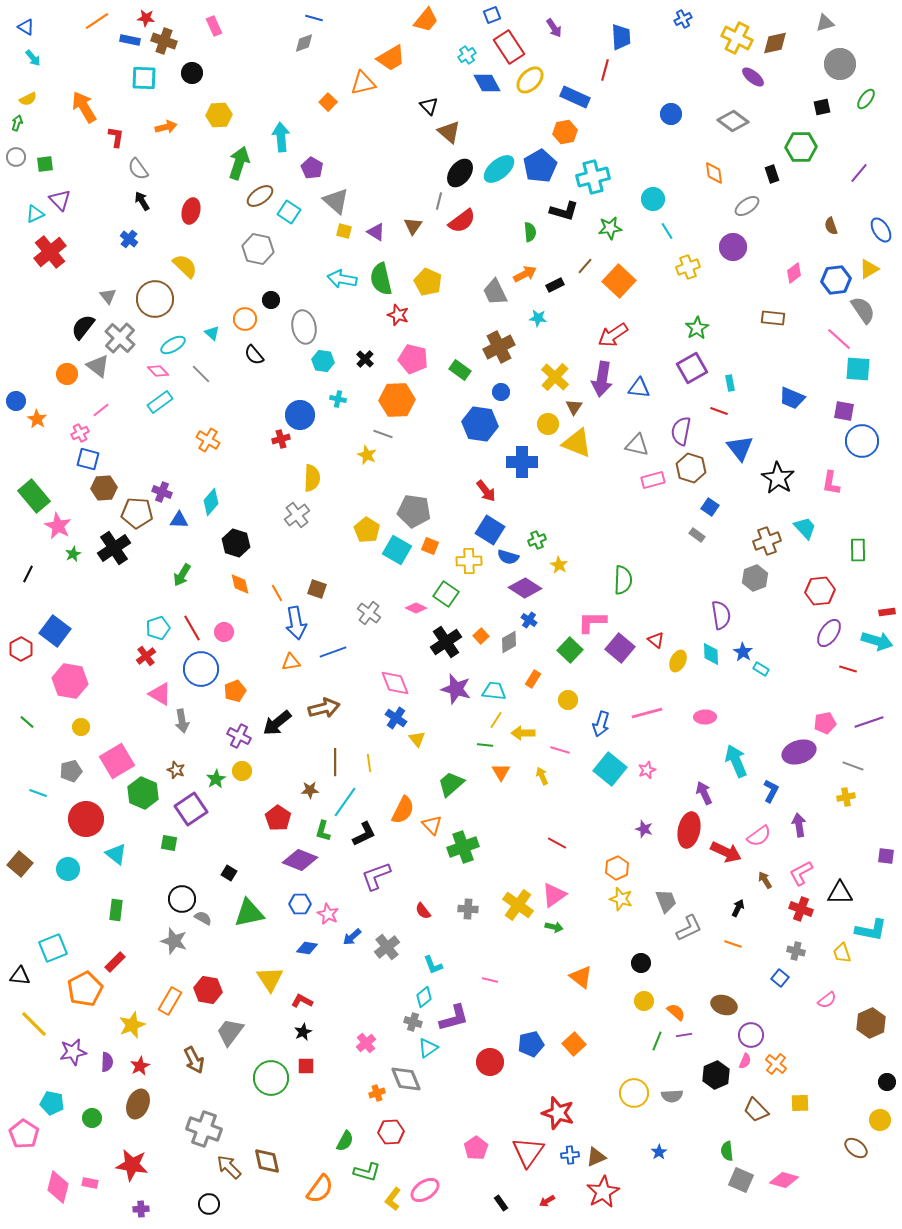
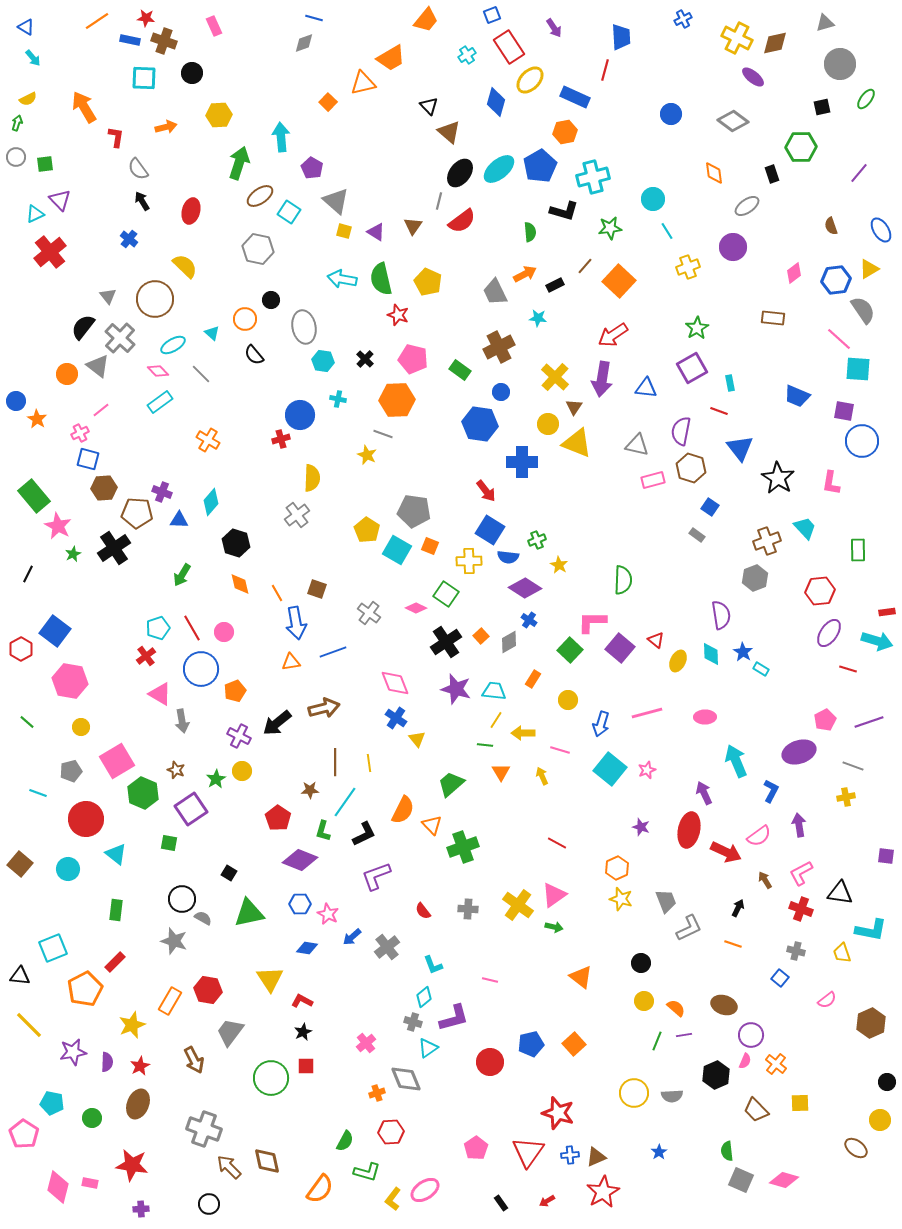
blue diamond at (487, 83): moved 9 px right, 19 px down; rotated 44 degrees clockwise
blue triangle at (639, 388): moved 7 px right
blue trapezoid at (792, 398): moved 5 px right, 2 px up
blue semicircle at (508, 557): rotated 10 degrees counterclockwise
pink pentagon at (825, 723): moved 3 px up; rotated 15 degrees counterclockwise
purple star at (644, 829): moved 3 px left, 2 px up
black triangle at (840, 893): rotated 8 degrees clockwise
orange semicircle at (676, 1012): moved 4 px up
yellow line at (34, 1024): moved 5 px left, 1 px down
